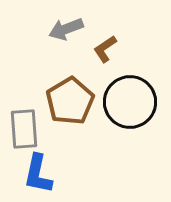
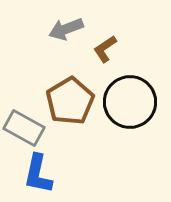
gray rectangle: moved 1 px up; rotated 57 degrees counterclockwise
